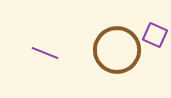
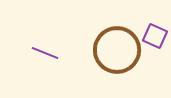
purple square: moved 1 px down
